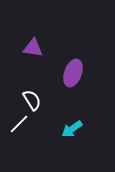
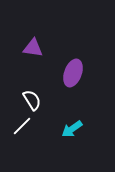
white line: moved 3 px right, 2 px down
